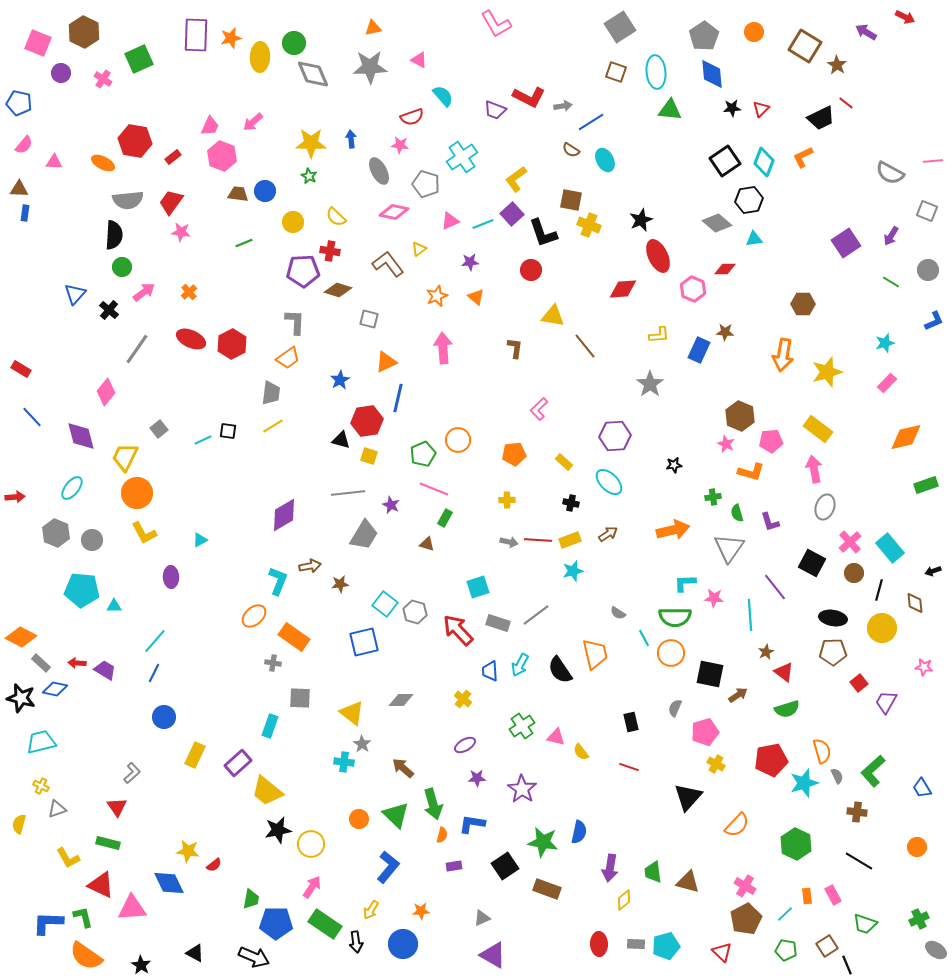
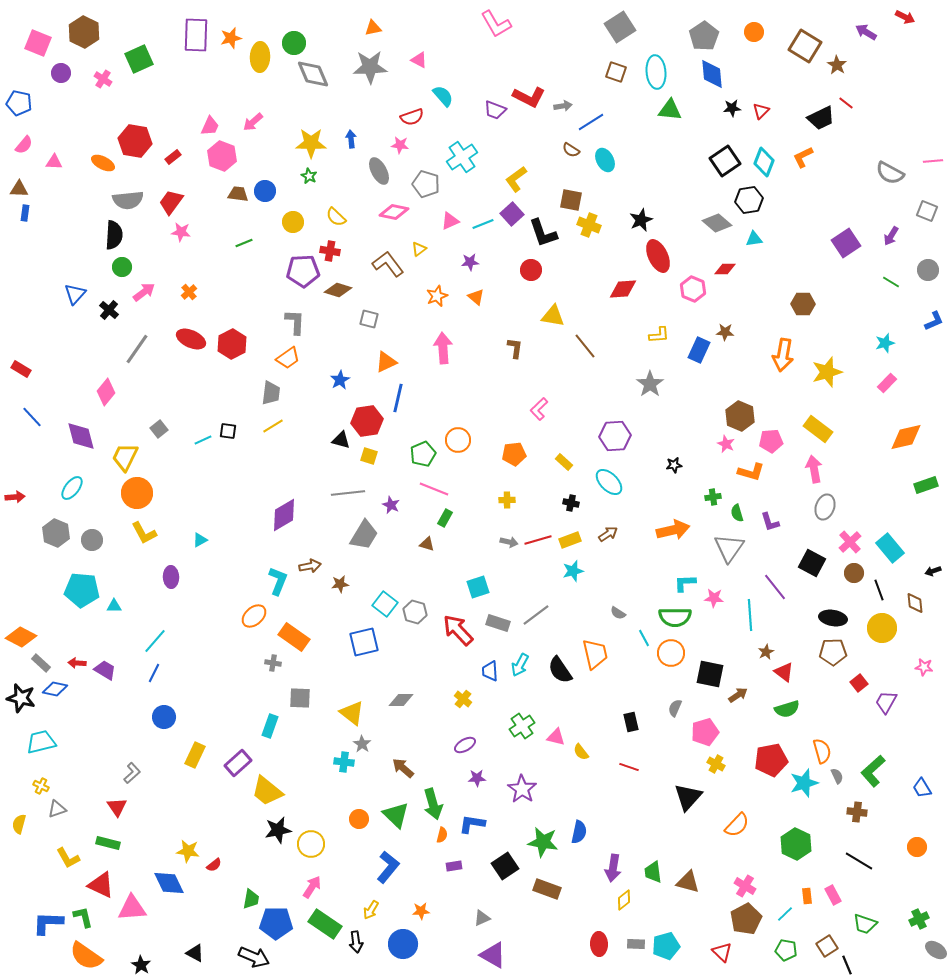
red triangle at (761, 109): moved 2 px down
red line at (538, 540): rotated 20 degrees counterclockwise
black line at (879, 590): rotated 35 degrees counterclockwise
purple arrow at (610, 868): moved 3 px right
